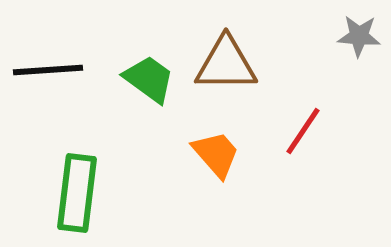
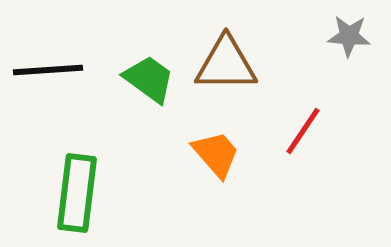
gray star: moved 10 px left
